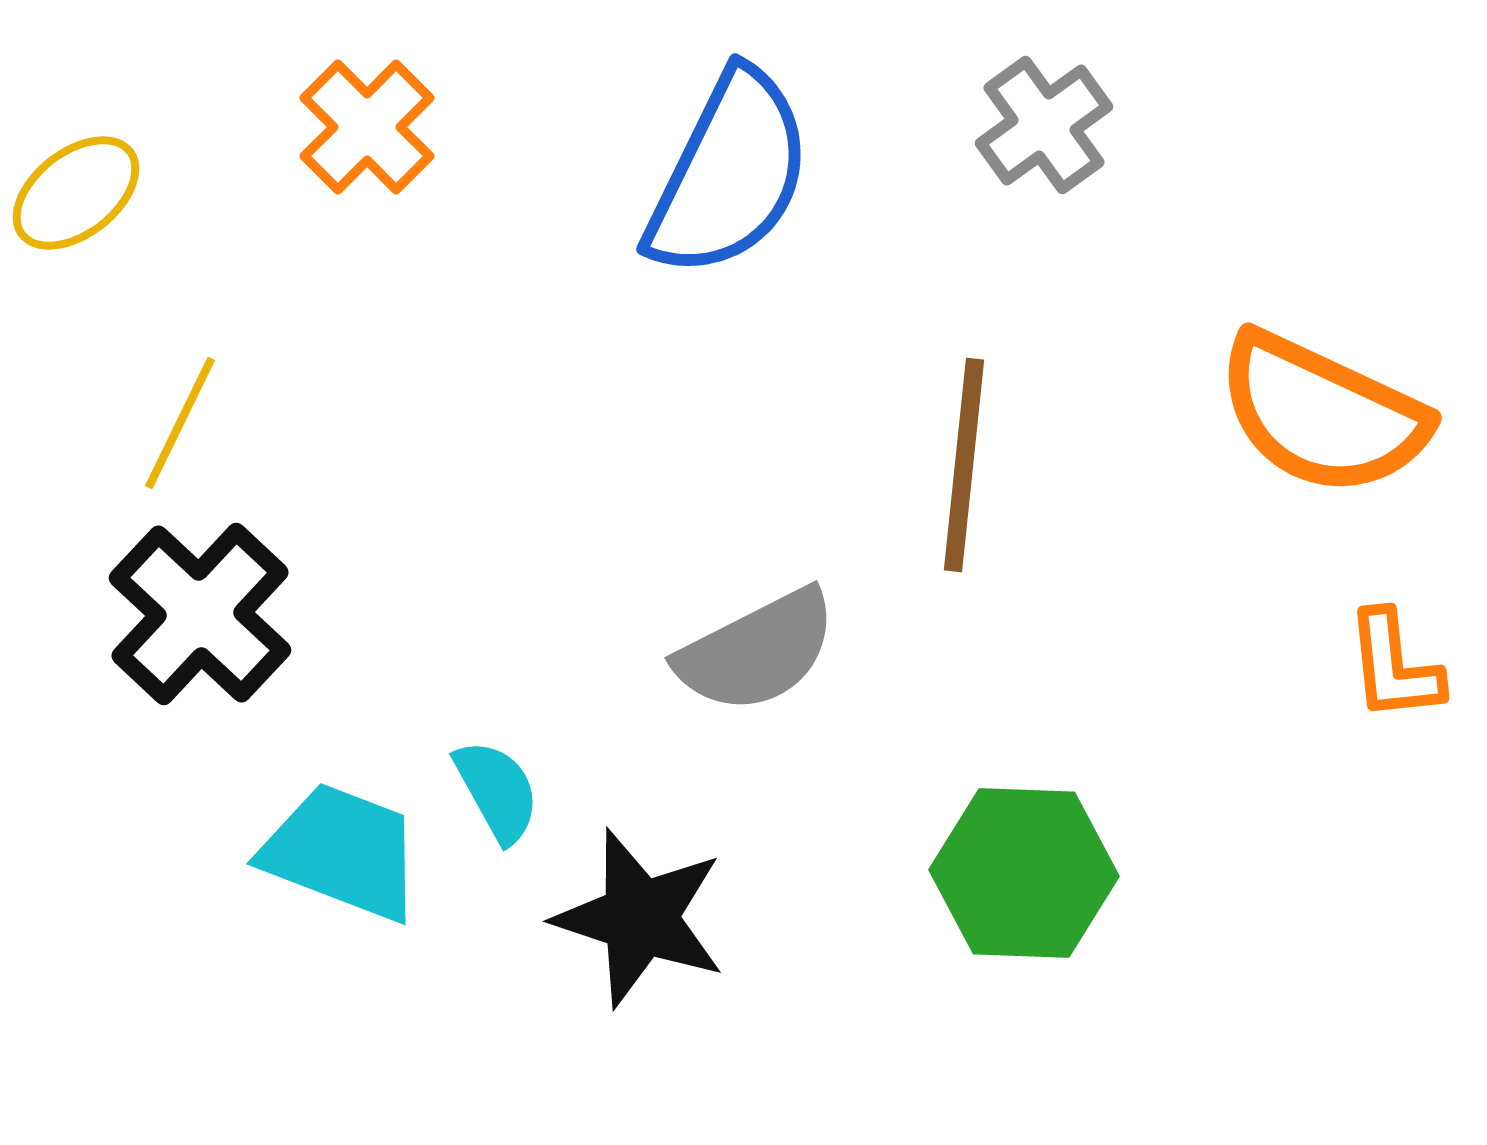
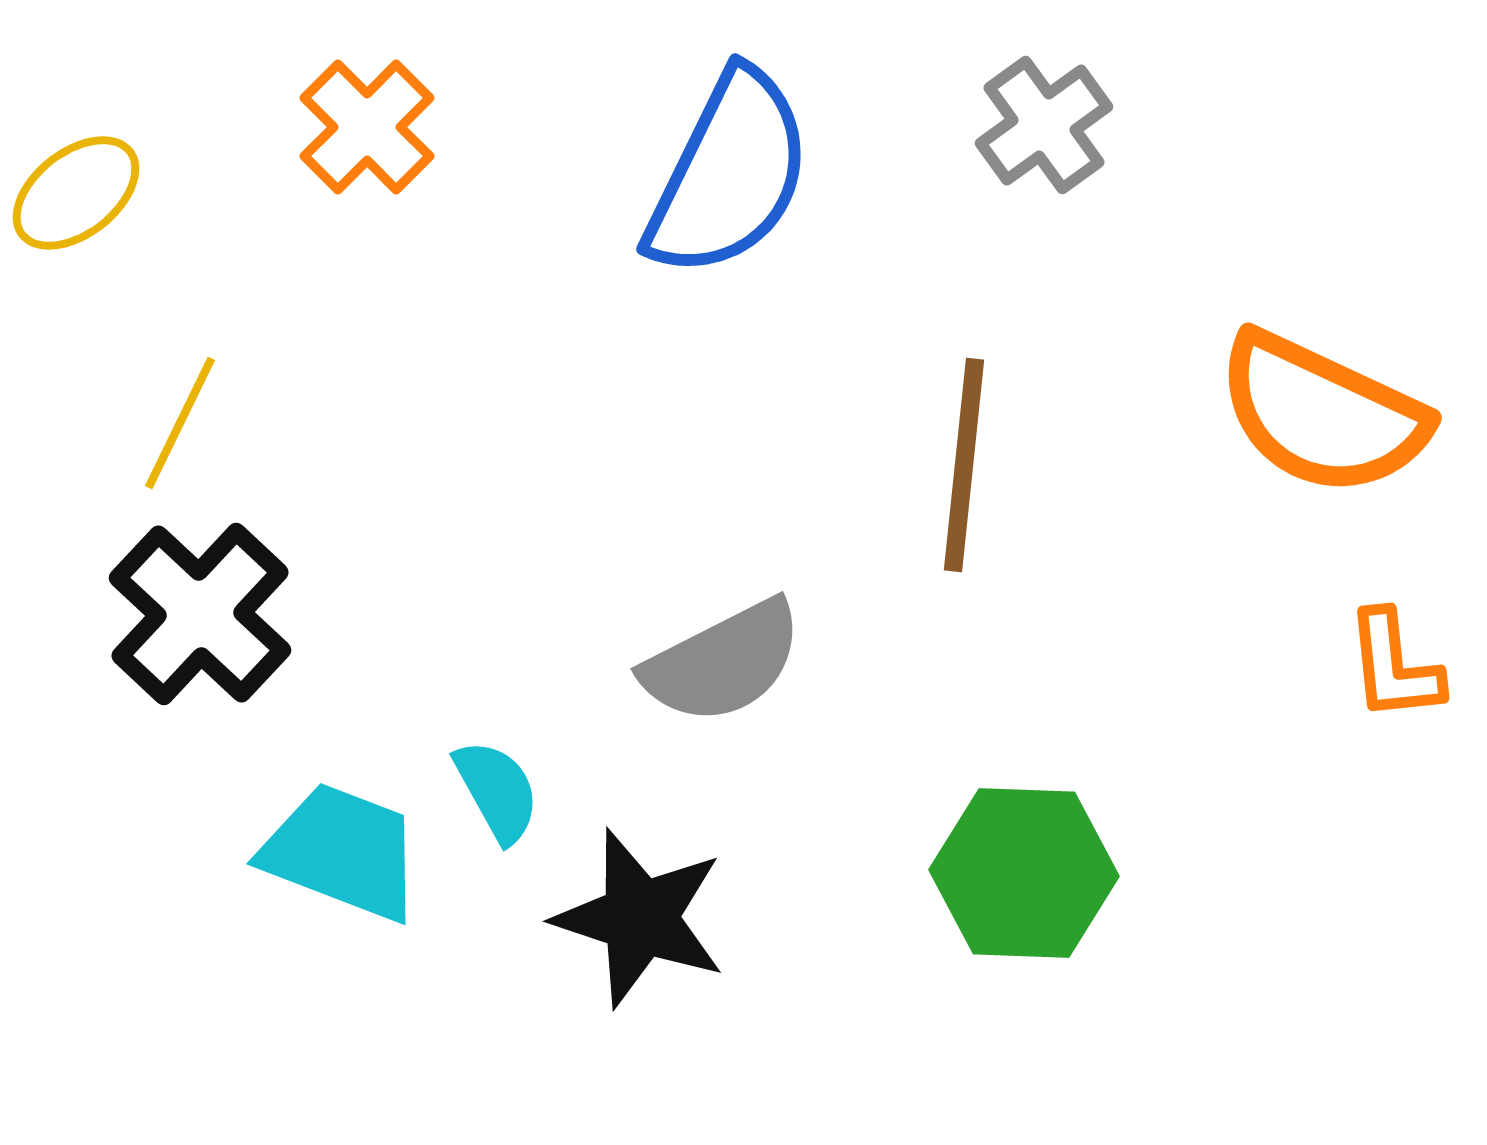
gray semicircle: moved 34 px left, 11 px down
